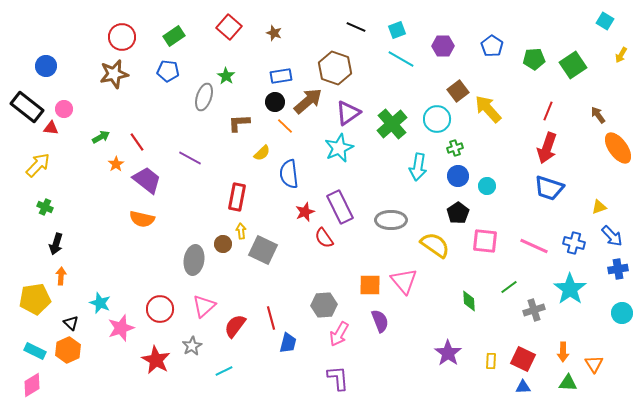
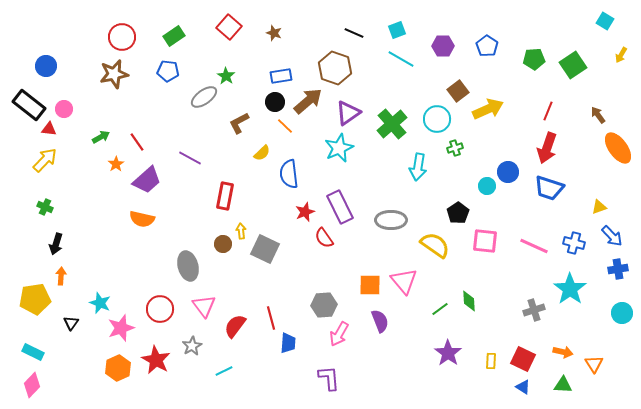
black line at (356, 27): moved 2 px left, 6 px down
blue pentagon at (492, 46): moved 5 px left
gray ellipse at (204, 97): rotated 36 degrees clockwise
black rectangle at (27, 107): moved 2 px right, 2 px up
yellow arrow at (488, 109): rotated 108 degrees clockwise
brown L-shape at (239, 123): rotated 25 degrees counterclockwise
red triangle at (51, 128): moved 2 px left, 1 px down
yellow arrow at (38, 165): moved 7 px right, 5 px up
blue circle at (458, 176): moved 50 px right, 4 px up
purple trapezoid at (147, 180): rotated 100 degrees clockwise
red rectangle at (237, 197): moved 12 px left, 1 px up
gray square at (263, 250): moved 2 px right, 1 px up
gray ellipse at (194, 260): moved 6 px left, 6 px down; rotated 24 degrees counterclockwise
green line at (509, 287): moved 69 px left, 22 px down
pink triangle at (204, 306): rotated 25 degrees counterclockwise
black triangle at (71, 323): rotated 21 degrees clockwise
blue trapezoid at (288, 343): rotated 10 degrees counterclockwise
orange hexagon at (68, 350): moved 50 px right, 18 px down
cyan rectangle at (35, 351): moved 2 px left, 1 px down
orange arrow at (563, 352): rotated 78 degrees counterclockwise
purple L-shape at (338, 378): moved 9 px left
green triangle at (568, 383): moved 5 px left, 2 px down
pink diamond at (32, 385): rotated 15 degrees counterclockwise
blue triangle at (523, 387): rotated 35 degrees clockwise
